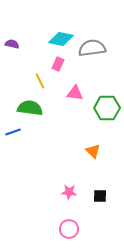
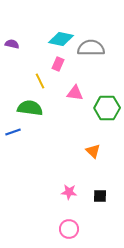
gray semicircle: moved 1 px left; rotated 8 degrees clockwise
